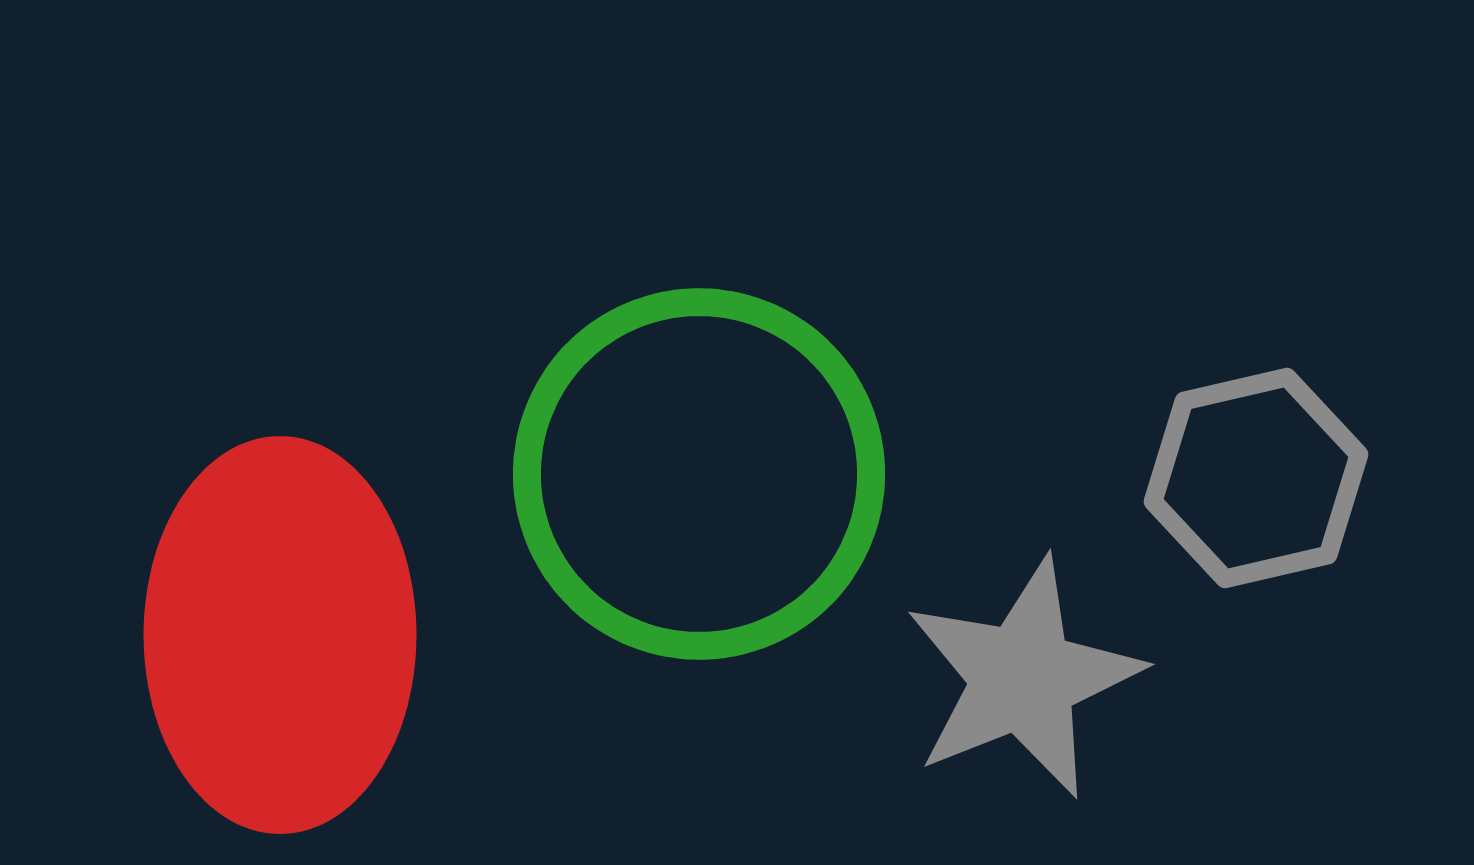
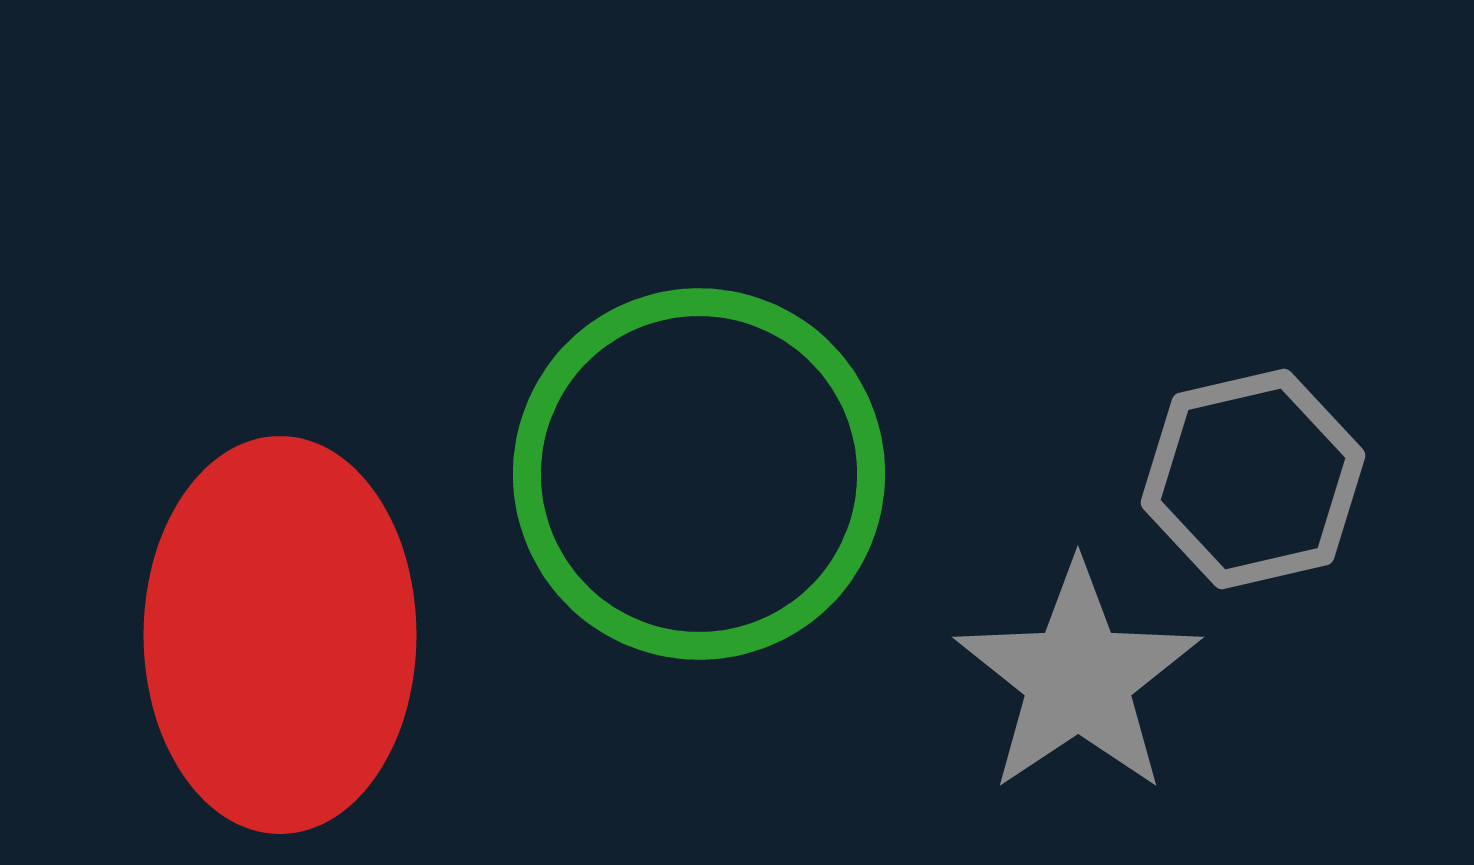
gray hexagon: moved 3 px left, 1 px down
gray star: moved 55 px right; rotated 12 degrees counterclockwise
